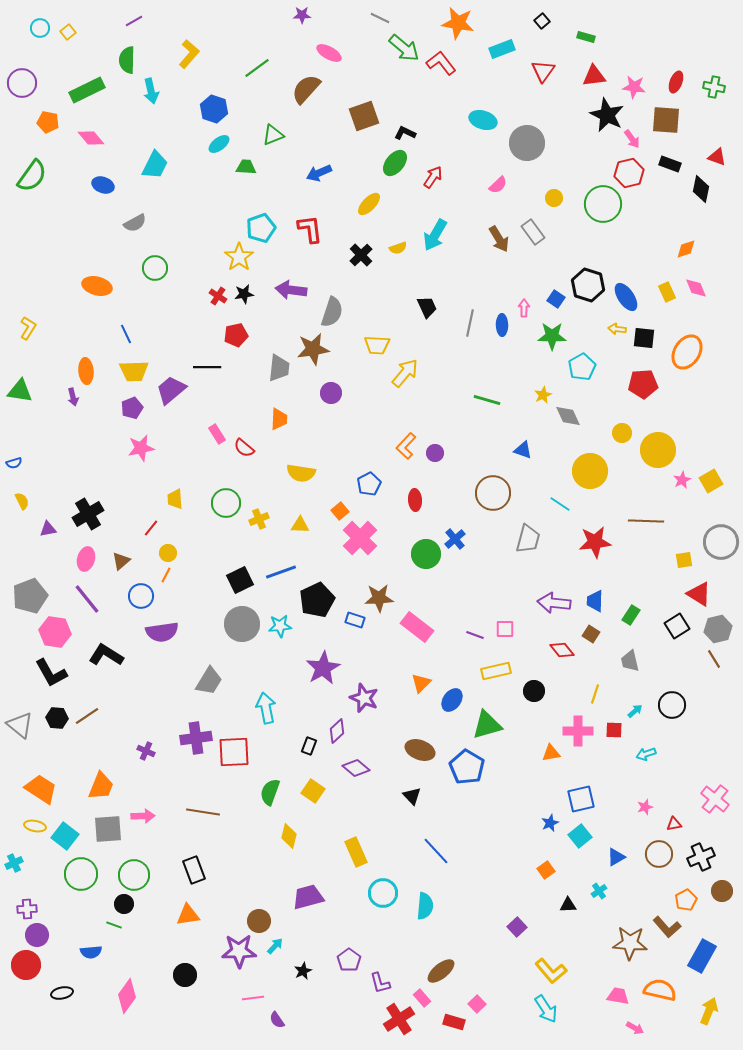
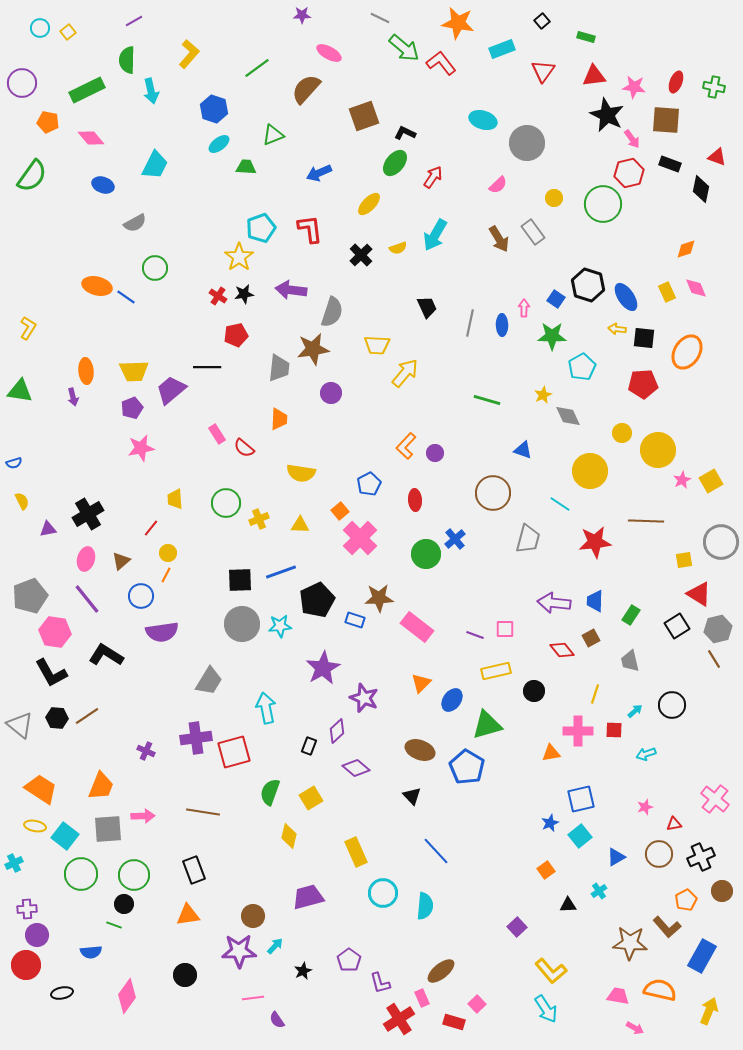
blue line at (126, 334): moved 37 px up; rotated 30 degrees counterclockwise
black square at (240, 580): rotated 24 degrees clockwise
brown square at (591, 634): moved 4 px down; rotated 30 degrees clockwise
red square at (234, 752): rotated 12 degrees counterclockwise
yellow square at (313, 791): moved 2 px left, 7 px down; rotated 25 degrees clockwise
brown circle at (259, 921): moved 6 px left, 5 px up
pink rectangle at (422, 998): rotated 18 degrees clockwise
